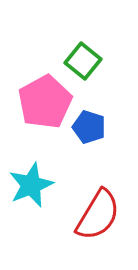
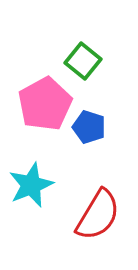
pink pentagon: moved 2 px down
